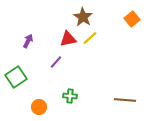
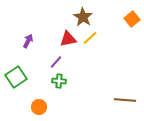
green cross: moved 11 px left, 15 px up
